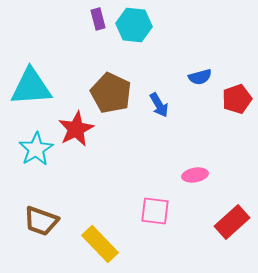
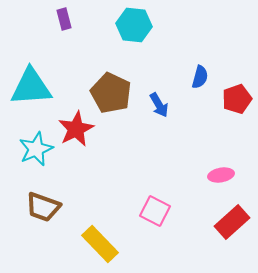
purple rectangle: moved 34 px left
blue semicircle: rotated 60 degrees counterclockwise
cyan star: rotated 8 degrees clockwise
pink ellipse: moved 26 px right
pink square: rotated 20 degrees clockwise
brown trapezoid: moved 2 px right, 14 px up
